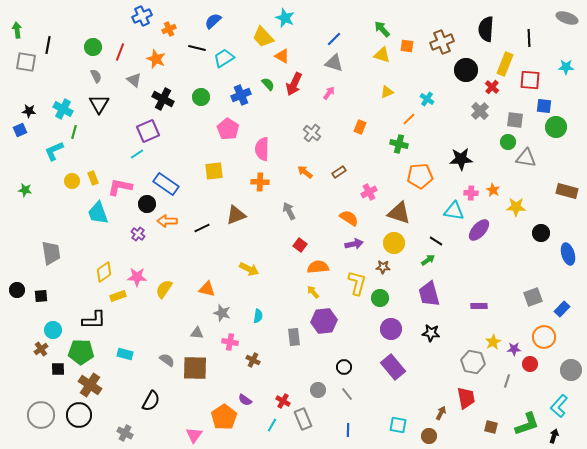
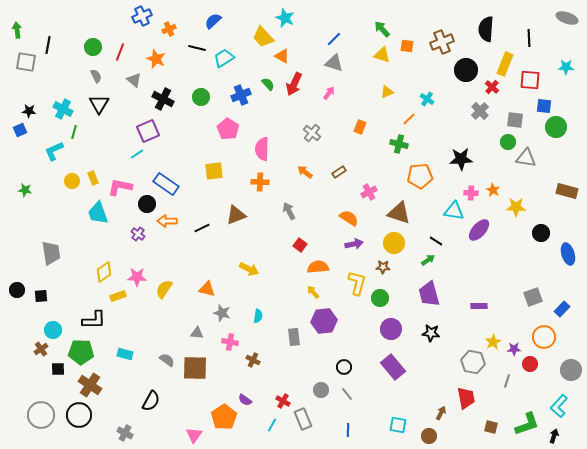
gray circle at (318, 390): moved 3 px right
